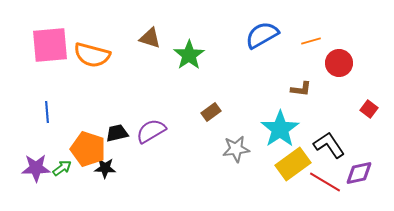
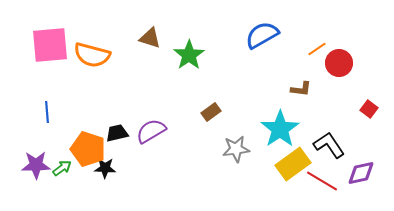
orange line: moved 6 px right, 8 px down; rotated 18 degrees counterclockwise
purple star: moved 3 px up
purple diamond: moved 2 px right
red line: moved 3 px left, 1 px up
